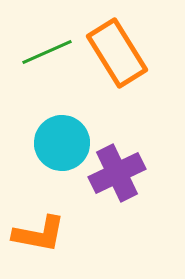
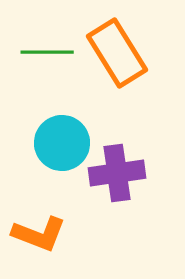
green line: rotated 24 degrees clockwise
purple cross: rotated 18 degrees clockwise
orange L-shape: rotated 10 degrees clockwise
